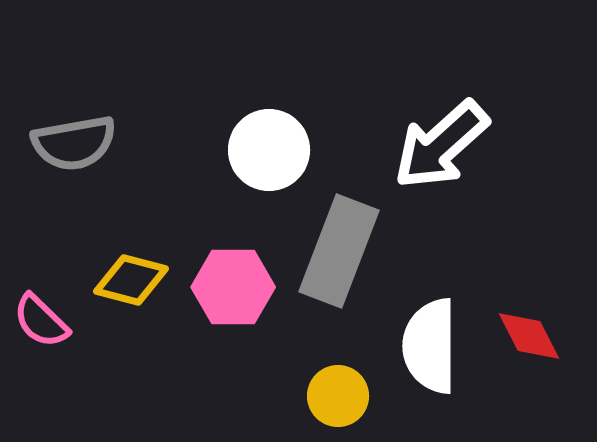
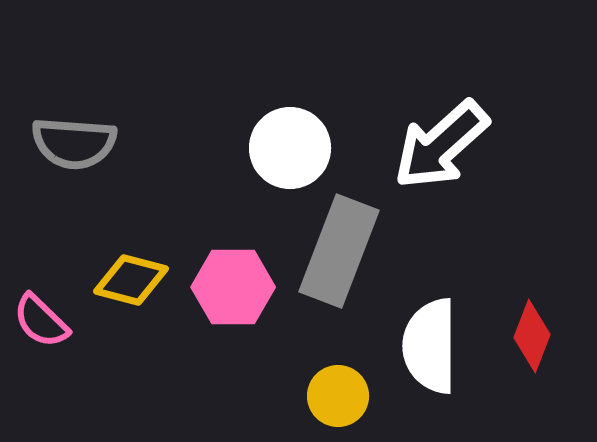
gray semicircle: rotated 14 degrees clockwise
white circle: moved 21 px right, 2 px up
red diamond: moved 3 px right; rotated 48 degrees clockwise
